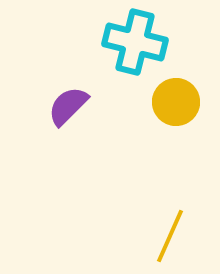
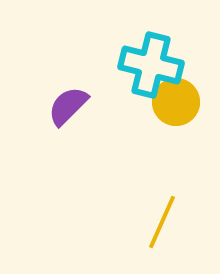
cyan cross: moved 16 px right, 23 px down
yellow line: moved 8 px left, 14 px up
